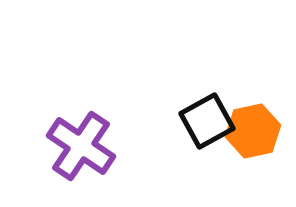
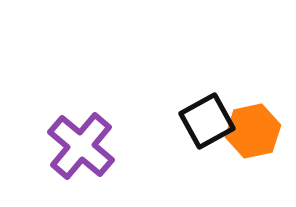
purple cross: rotated 6 degrees clockwise
